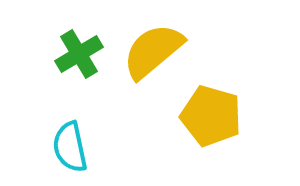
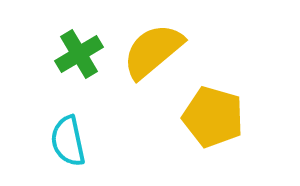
yellow pentagon: moved 2 px right, 1 px down
cyan semicircle: moved 2 px left, 6 px up
